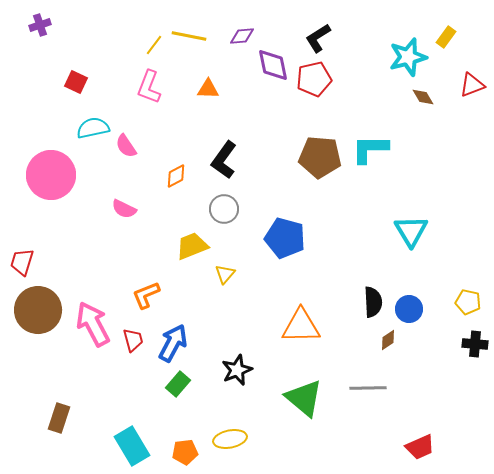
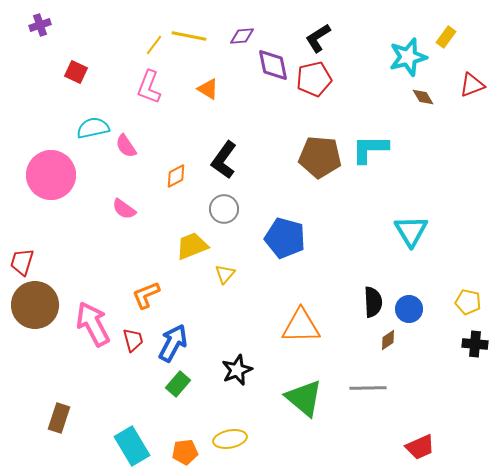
red square at (76, 82): moved 10 px up
orange triangle at (208, 89): rotated 30 degrees clockwise
pink semicircle at (124, 209): rotated 10 degrees clockwise
brown circle at (38, 310): moved 3 px left, 5 px up
